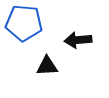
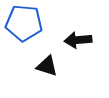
black triangle: rotated 20 degrees clockwise
